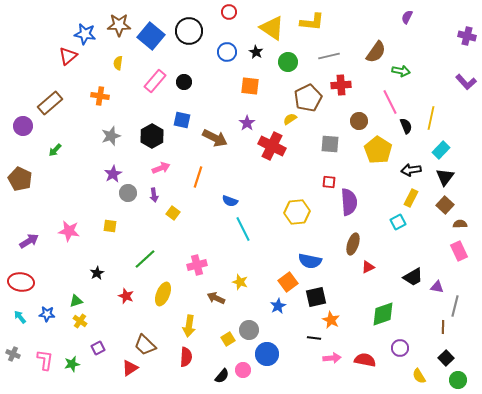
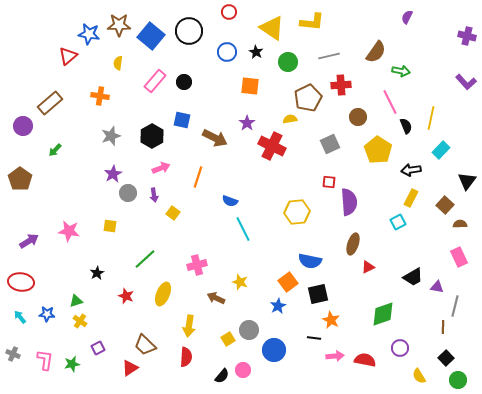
blue star at (85, 34): moved 4 px right
yellow semicircle at (290, 119): rotated 24 degrees clockwise
brown circle at (359, 121): moved 1 px left, 4 px up
gray square at (330, 144): rotated 30 degrees counterclockwise
black triangle at (445, 177): moved 22 px right, 4 px down
brown pentagon at (20, 179): rotated 10 degrees clockwise
pink rectangle at (459, 251): moved 6 px down
black square at (316, 297): moved 2 px right, 3 px up
blue circle at (267, 354): moved 7 px right, 4 px up
pink arrow at (332, 358): moved 3 px right, 2 px up
